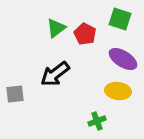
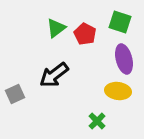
green square: moved 3 px down
purple ellipse: moved 1 px right; rotated 44 degrees clockwise
black arrow: moved 1 px left, 1 px down
gray square: rotated 18 degrees counterclockwise
green cross: rotated 24 degrees counterclockwise
